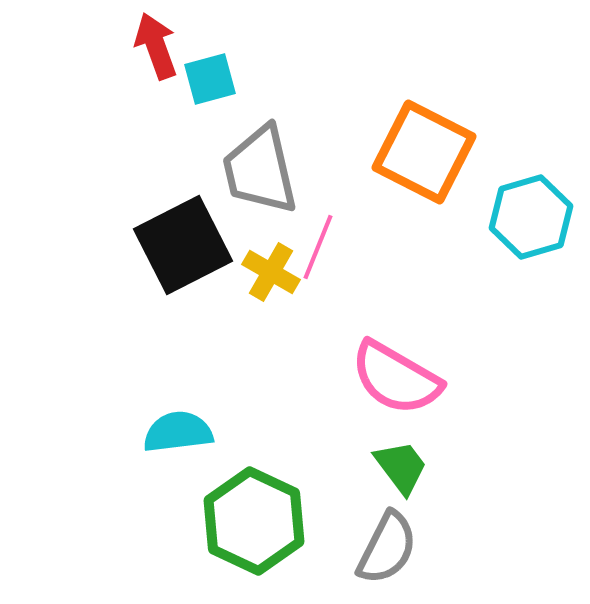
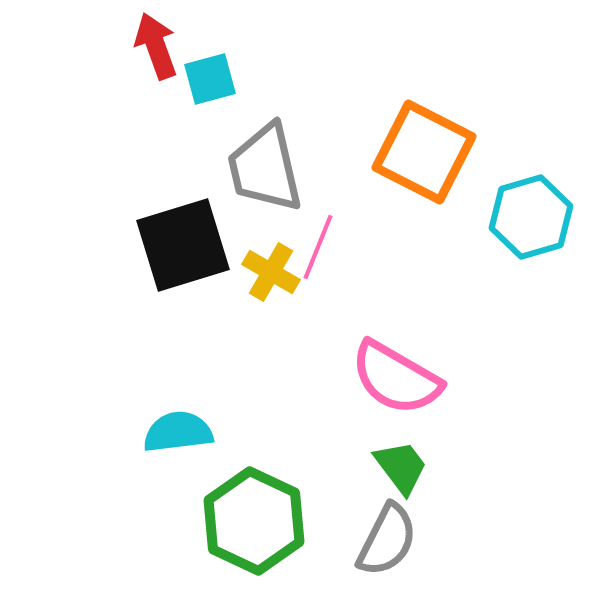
gray trapezoid: moved 5 px right, 2 px up
black square: rotated 10 degrees clockwise
gray semicircle: moved 8 px up
